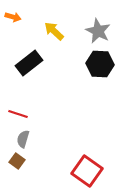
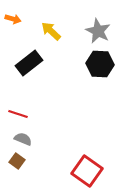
orange arrow: moved 2 px down
yellow arrow: moved 3 px left
gray semicircle: rotated 96 degrees clockwise
